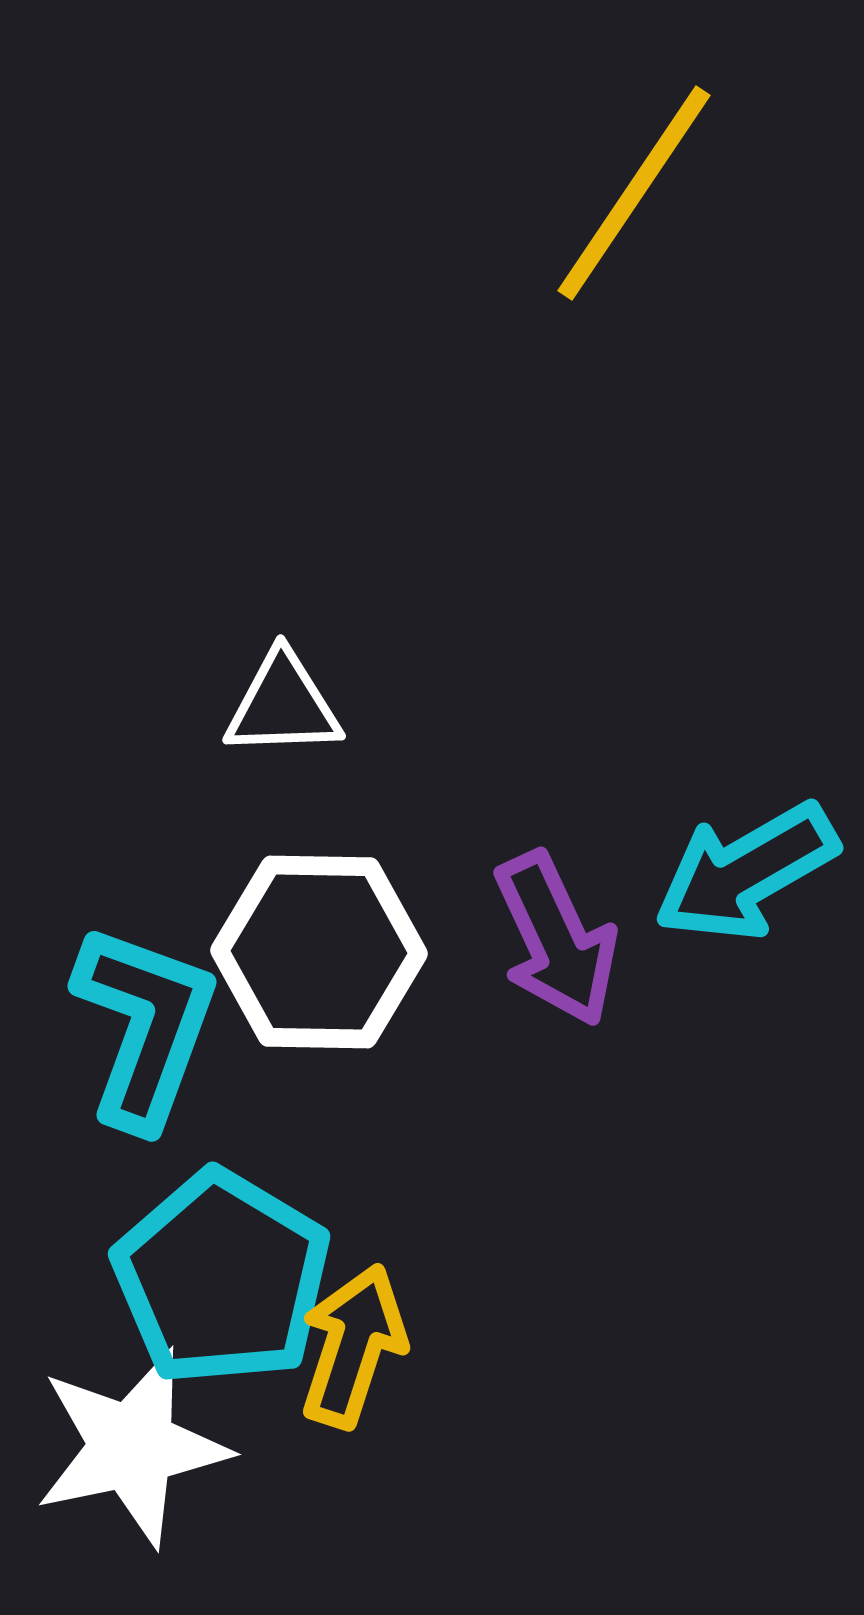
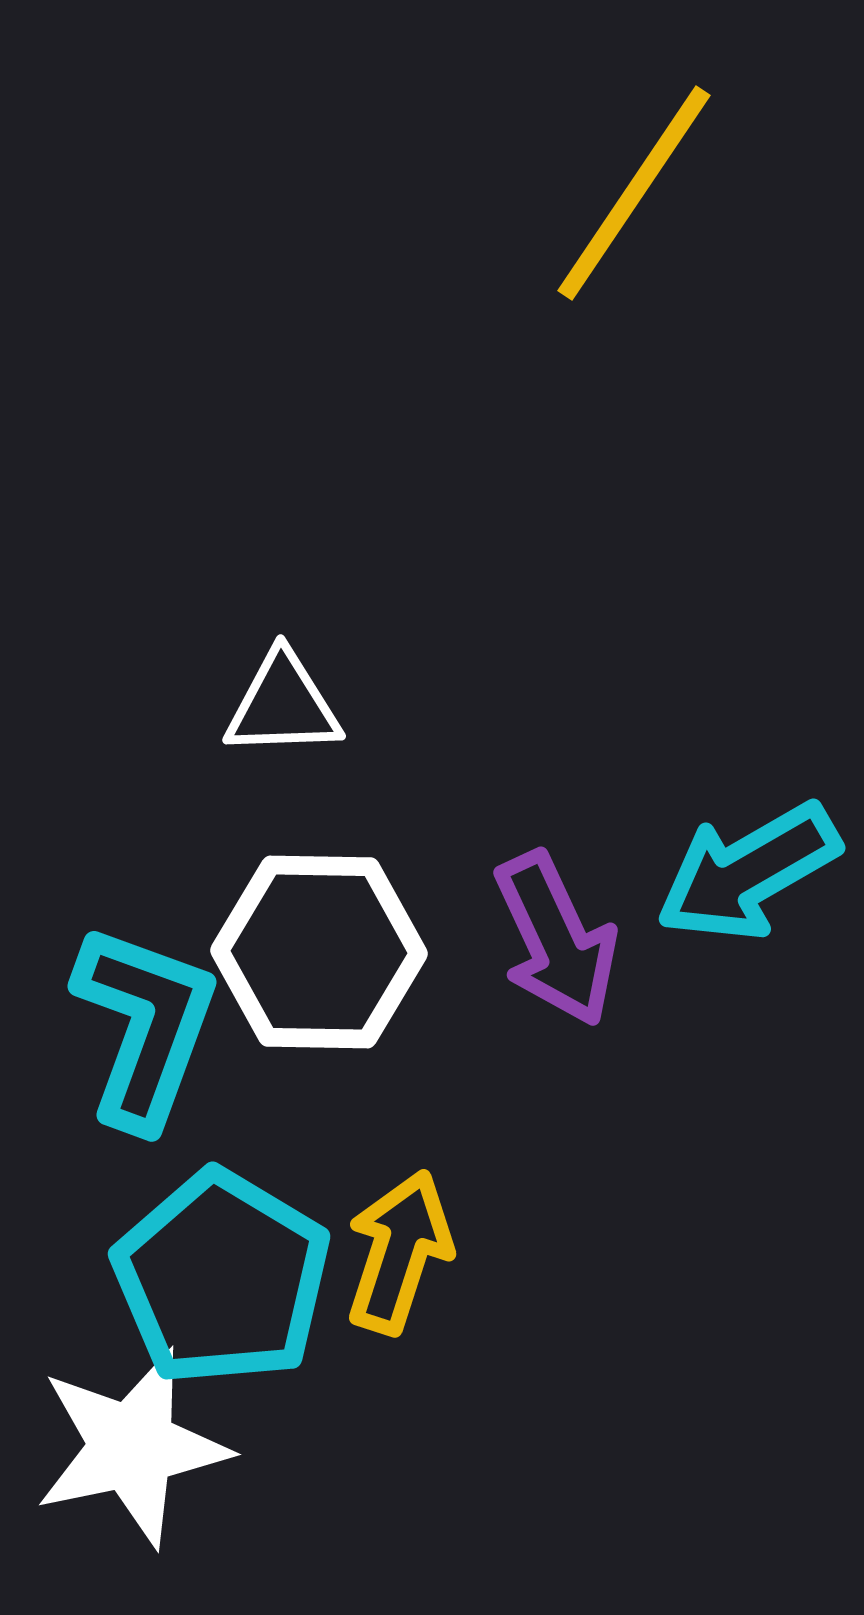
cyan arrow: moved 2 px right
yellow arrow: moved 46 px right, 94 px up
